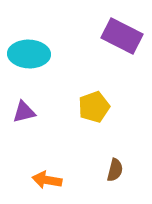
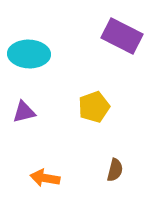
orange arrow: moved 2 px left, 2 px up
